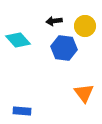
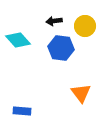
blue hexagon: moved 3 px left
orange triangle: moved 3 px left
